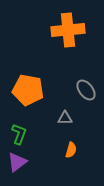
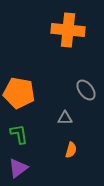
orange cross: rotated 12 degrees clockwise
orange pentagon: moved 9 px left, 3 px down
green L-shape: rotated 30 degrees counterclockwise
purple triangle: moved 1 px right, 6 px down
